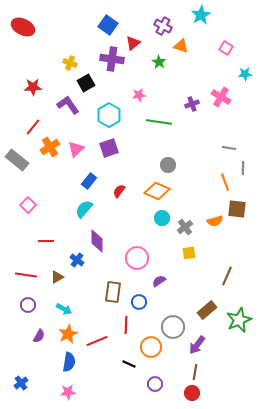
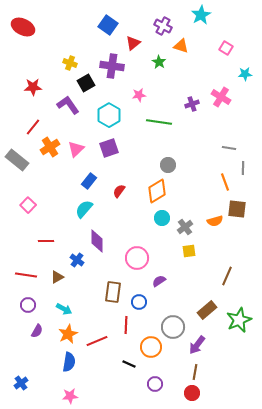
purple cross at (112, 59): moved 7 px down
orange diamond at (157, 191): rotated 55 degrees counterclockwise
yellow square at (189, 253): moved 2 px up
purple semicircle at (39, 336): moved 2 px left, 5 px up
pink star at (68, 392): moved 2 px right, 4 px down
